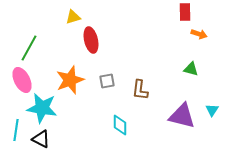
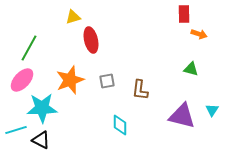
red rectangle: moved 1 px left, 2 px down
pink ellipse: rotated 70 degrees clockwise
cyan star: rotated 12 degrees counterclockwise
cyan line: rotated 65 degrees clockwise
black triangle: moved 1 px down
